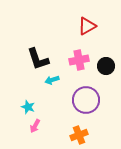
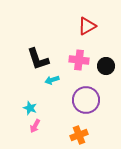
pink cross: rotated 18 degrees clockwise
cyan star: moved 2 px right, 1 px down
